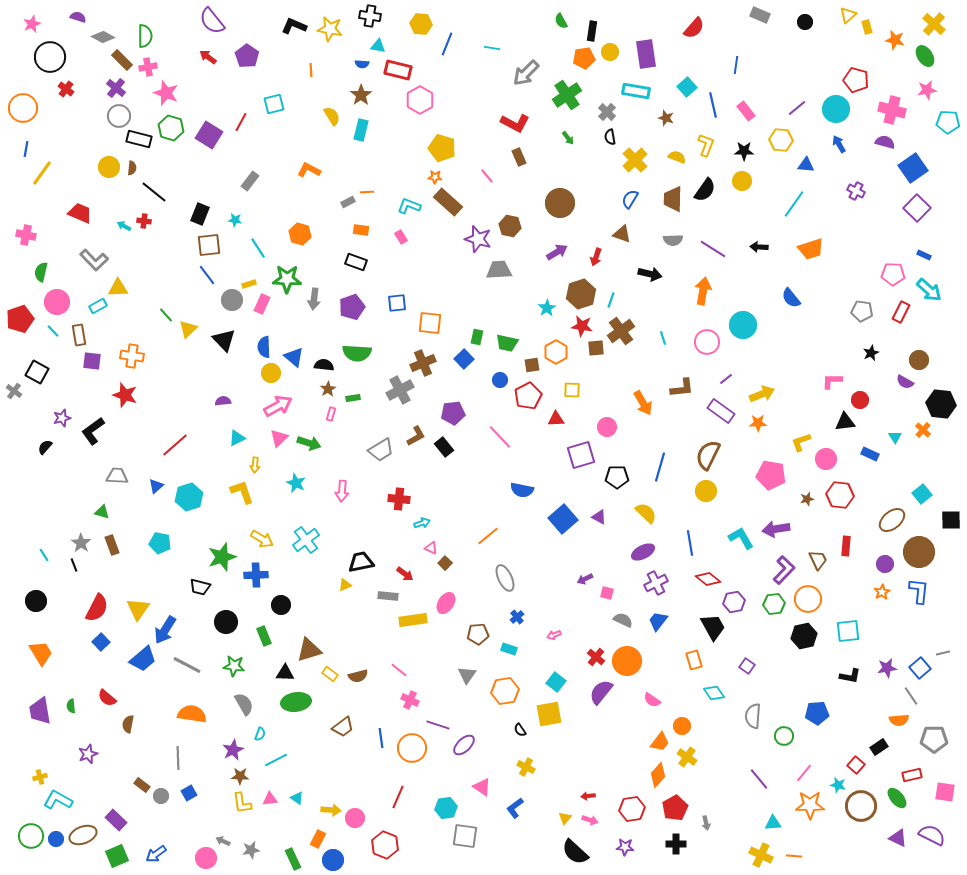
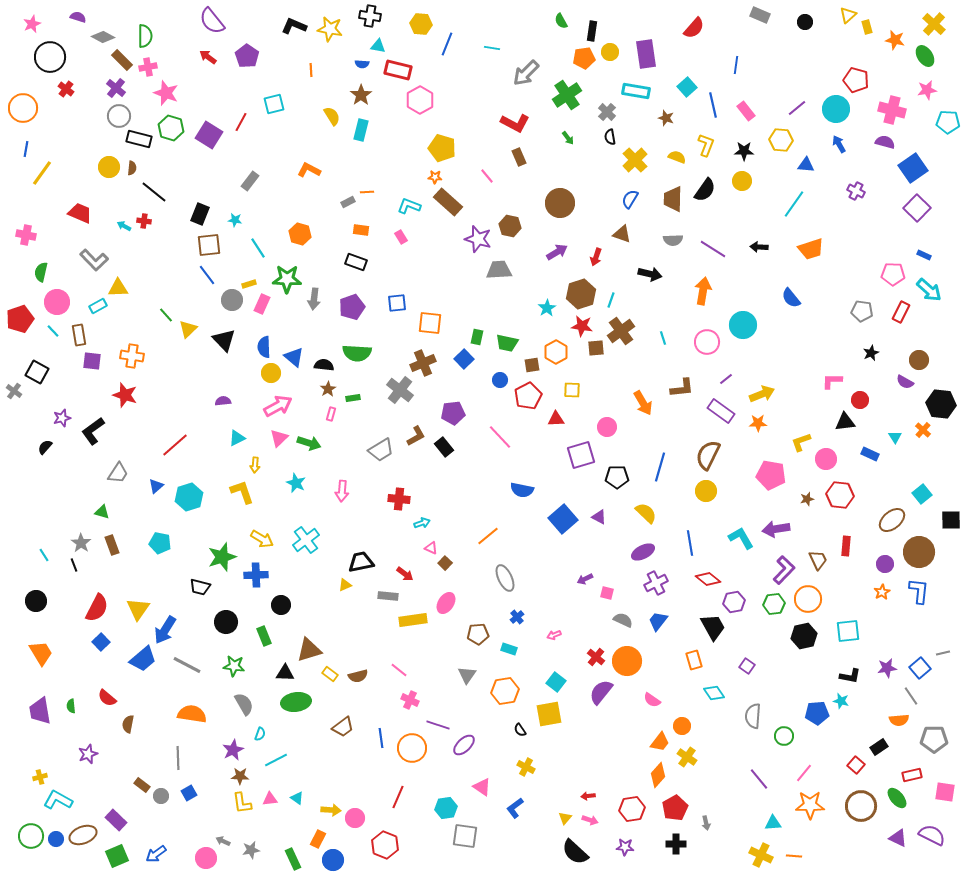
gray cross at (400, 390): rotated 24 degrees counterclockwise
gray trapezoid at (117, 476): moved 1 px right, 3 px up; rotated 120 degrees clockwise
cyan star at (838, 785): moved 3 px right, 84 px up
